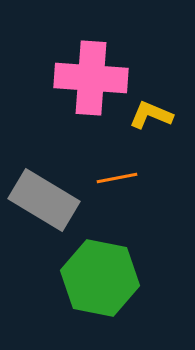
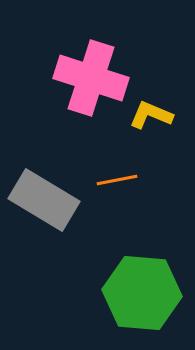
pink cross: rotated 14 degrees clockwise
orange line: moved 2 px down
green hexagon: moved 42 px right, 15 px down; rotated 6 degrees counterclockwise
